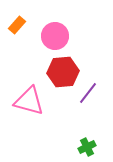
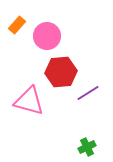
pink circle: moved 8 px left
red hexagon: moved 2 px left
purple line: rotated 20 degrees clockwise
